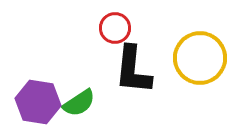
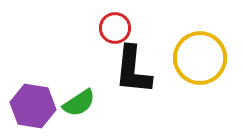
purple hexagon: moved 5 px left, 4 px down
